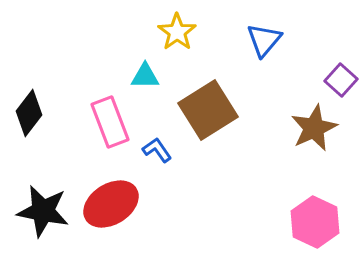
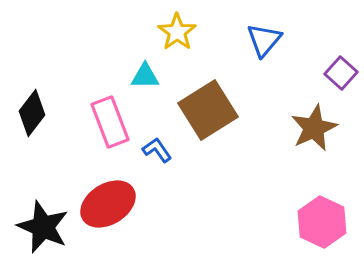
purple square: moved 7 px up
black diamond: moved 3 px right
red ellipse: moved 3 px left
black star: moved 16 px down; rotated 12 degrees clockwise
pink hexagon: moved 7 px right
